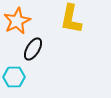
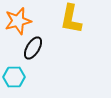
orange star: moved 1 px right; rotated 12 degrees clockwise
black ellipse: moved 1 px up
